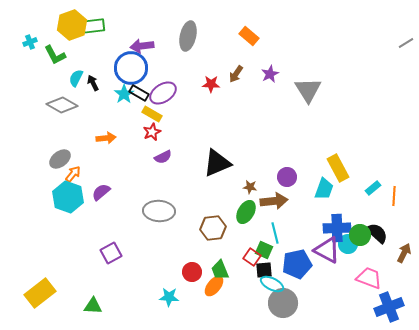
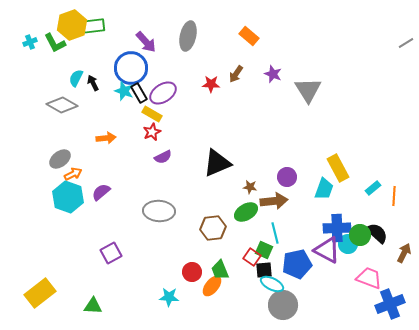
purple arrow at (142, 46): moved 4 px right, 4 px up; rotated 125 degrees counterclockwise
green L-shape at (55, 55): moved 12 px up
purple star at (270, 74): moved 3 px right; rotated 24 degrees counterclockwise
black rectangle at (139, 93): rotated 30 degrees clockwise
cyan star at (124, 94): moved 3 px up; rotated 18 degrees counterclockwise
orange arrow at (73, 174): rotated 24 degrees clockwise
green ellipse at (246, 212): rotated 30 degrees clockwise
orange ellipse at (214, 286): moved 2 px left
gray circle at (283, 303): moved 2 px down
blue cross at (389, 307): moved 1 px right, 3 px up
